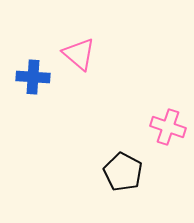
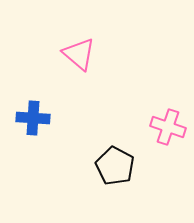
blue cross: moved 41 px down
black pentagon: moved 8 px left, 6 px up
